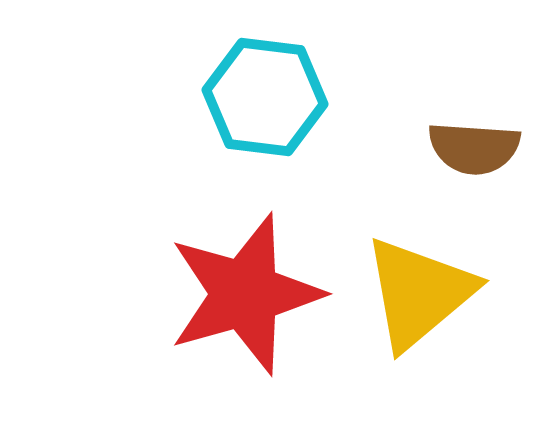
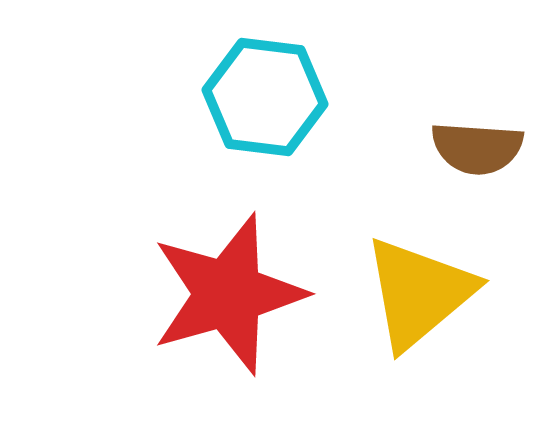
brown semicircle: moved 3 px right
red star: moved 17 px left
